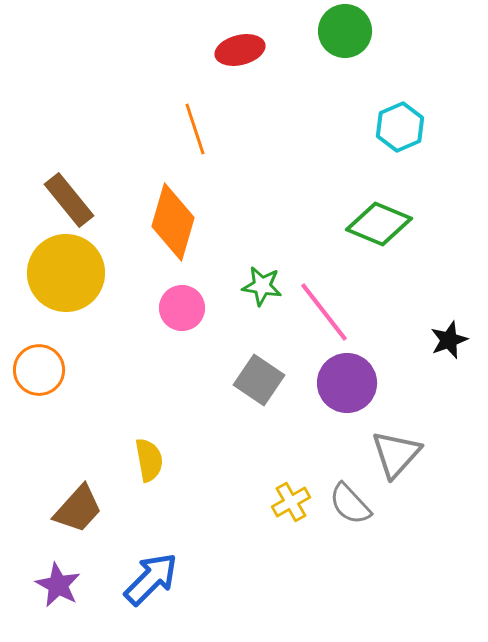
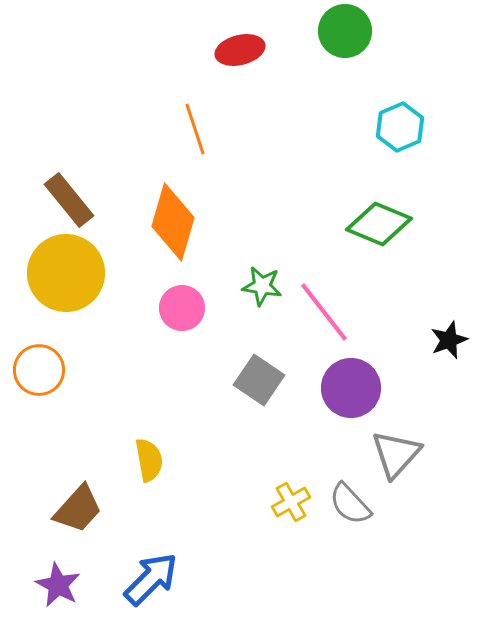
purple circle: moved 4 px right, 5 px down
